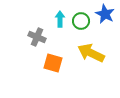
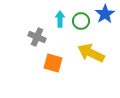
blue star: rotated 12 degrees clockwise
